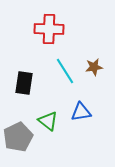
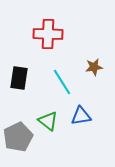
red cross: moved 1 px left, 5 px down
cyan line: moved 3 px left, 11 px down
black rectangle: moved 5 px left, 5 px up
blue triangle: moved 4 px down
